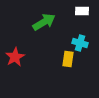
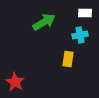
white rectangle: moved 3 px right, 2 px down
cyan cross: moved 8 px up; rotated 28 degrees counterclockwise
red star: moved 25 px down; rotated 12 degrees counterclockwise
